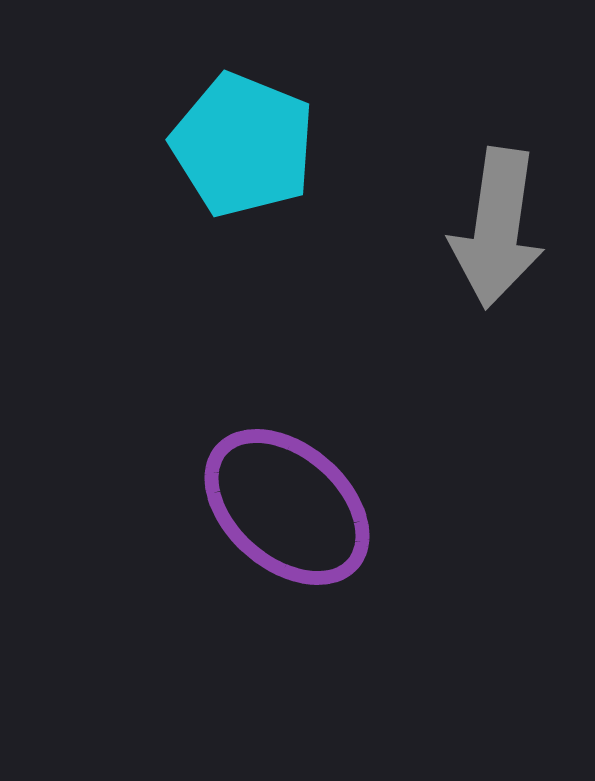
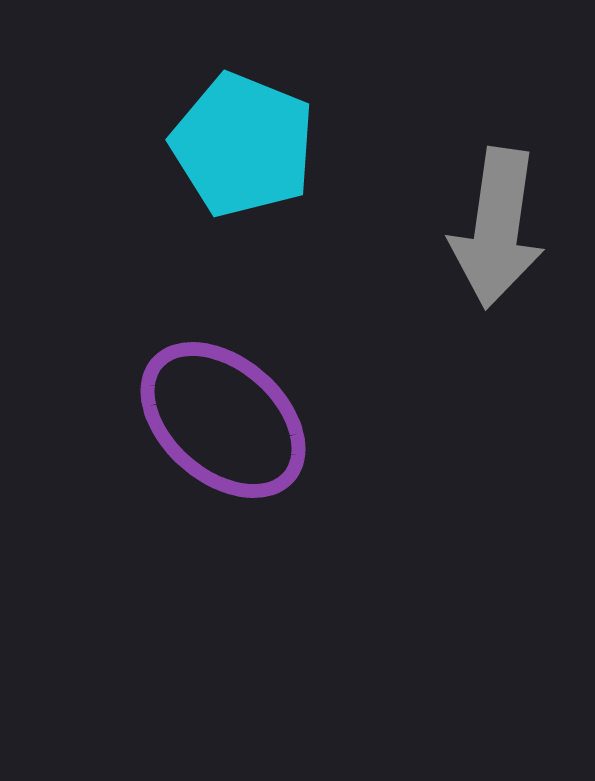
purple ellipse: moved 64 px left, 87 px up
